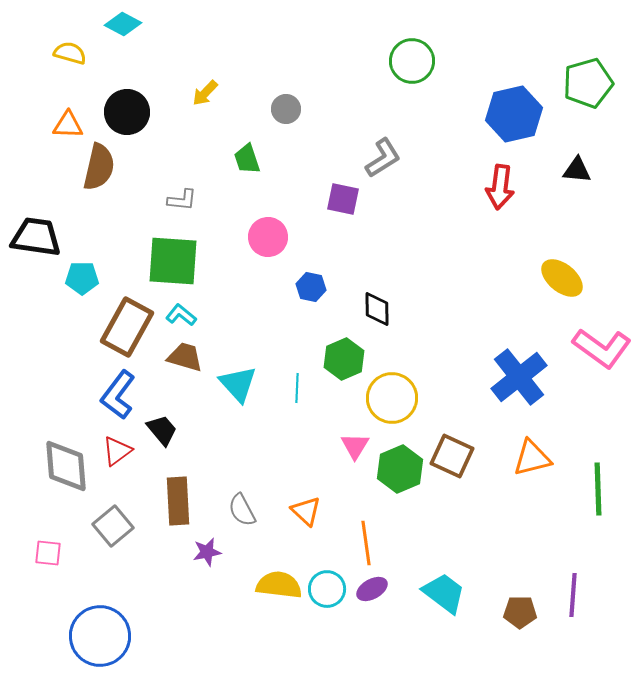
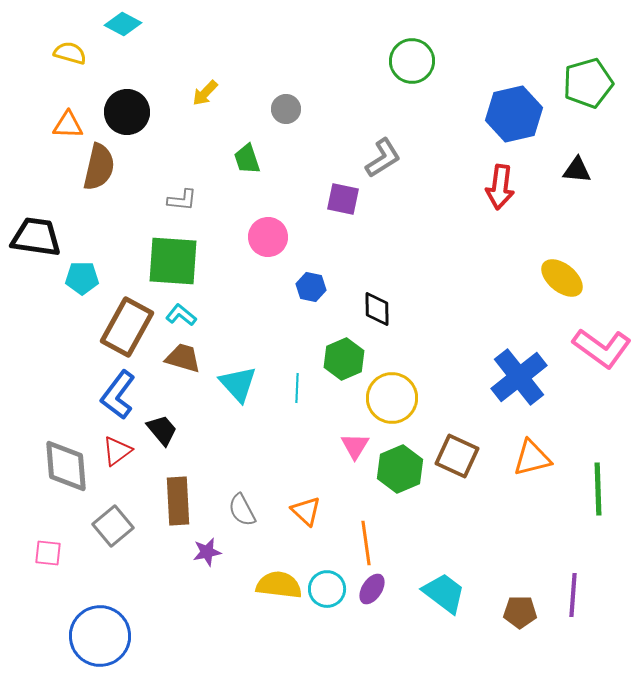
brown trapezoid at (185, 357): moved 2 px left, 1 px down
brown square at (452, 456): moved 5 px right
purple ellipse at (372, 589): rotated 28 degrees counterclockwise
